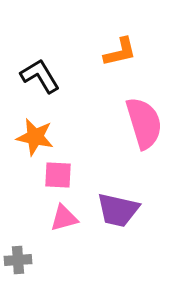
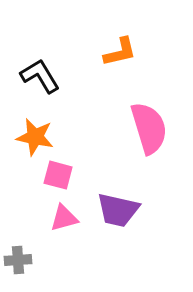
pink semicircle: moved 5 px right, 5 px down
pink square: rotated 12 degrees clockwise
